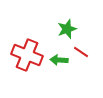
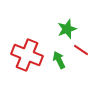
red line: moved 2 px up
green arrow: rotated 60 degrees clockwise
